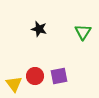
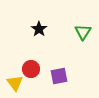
black star: rotated 21 degrees clockwise
red circle: moved 4 px left, 7 px up
yellow triangle: moved 1 px right, 1 px up
